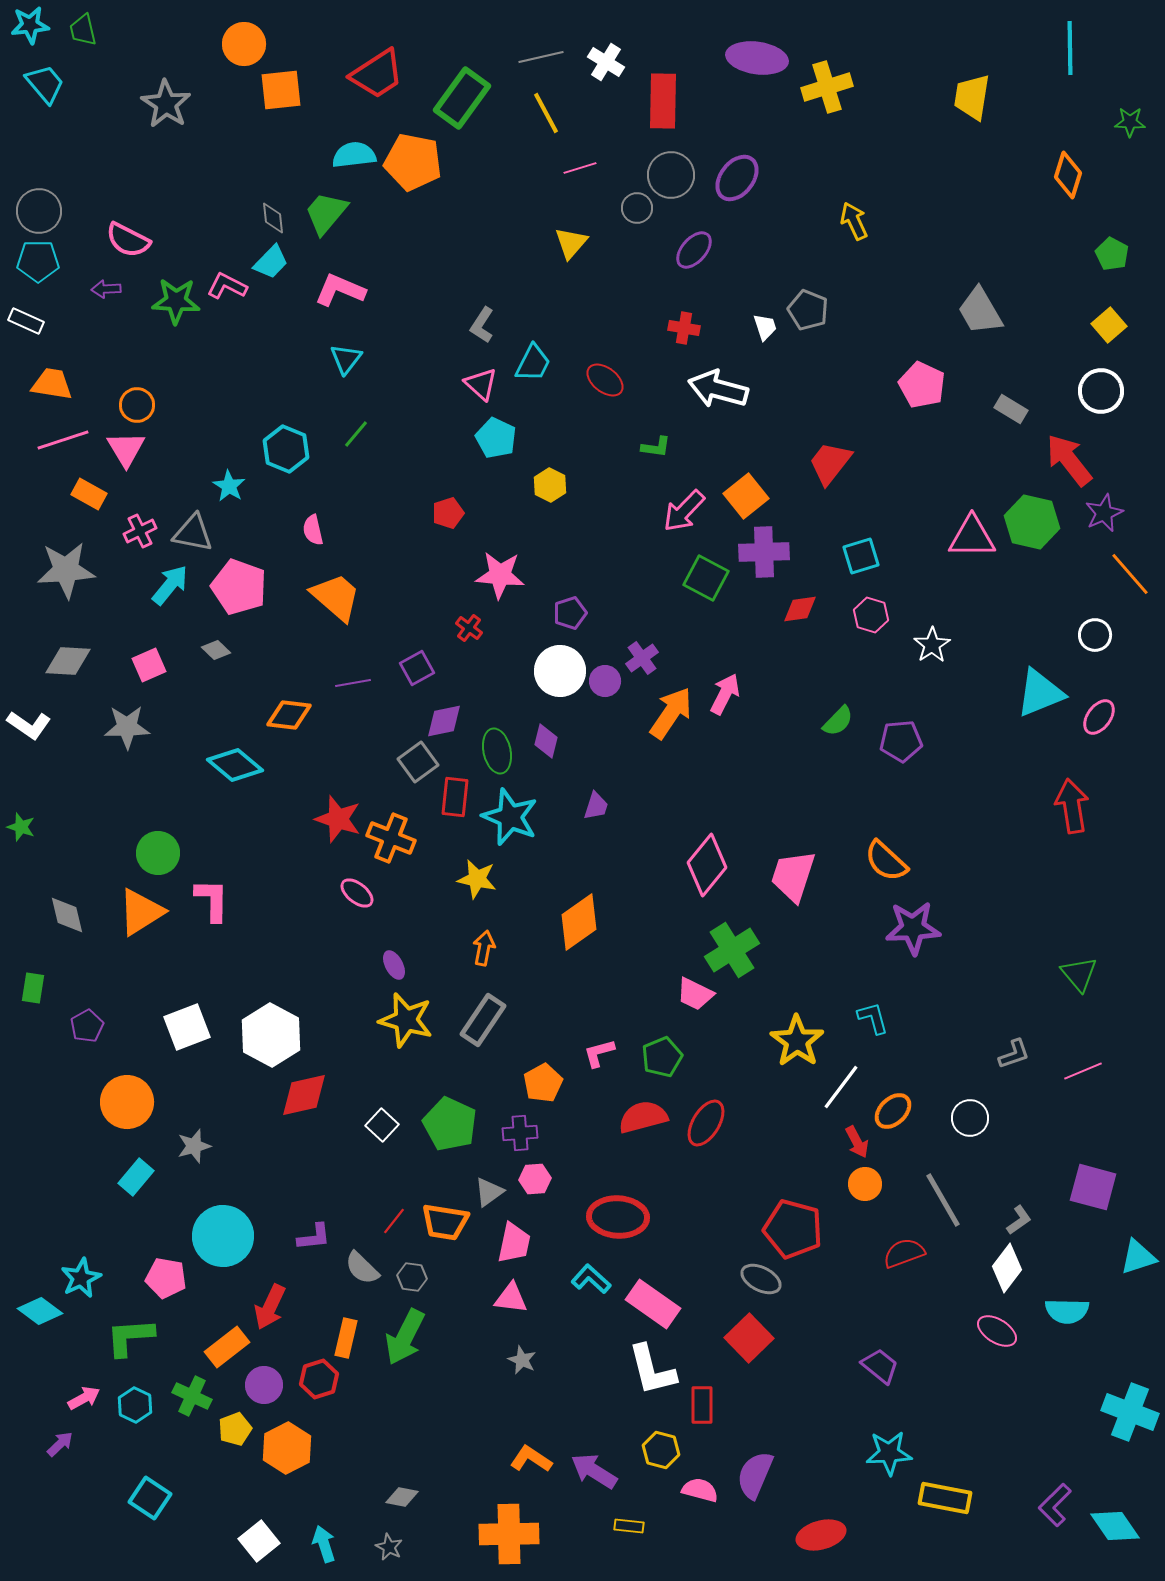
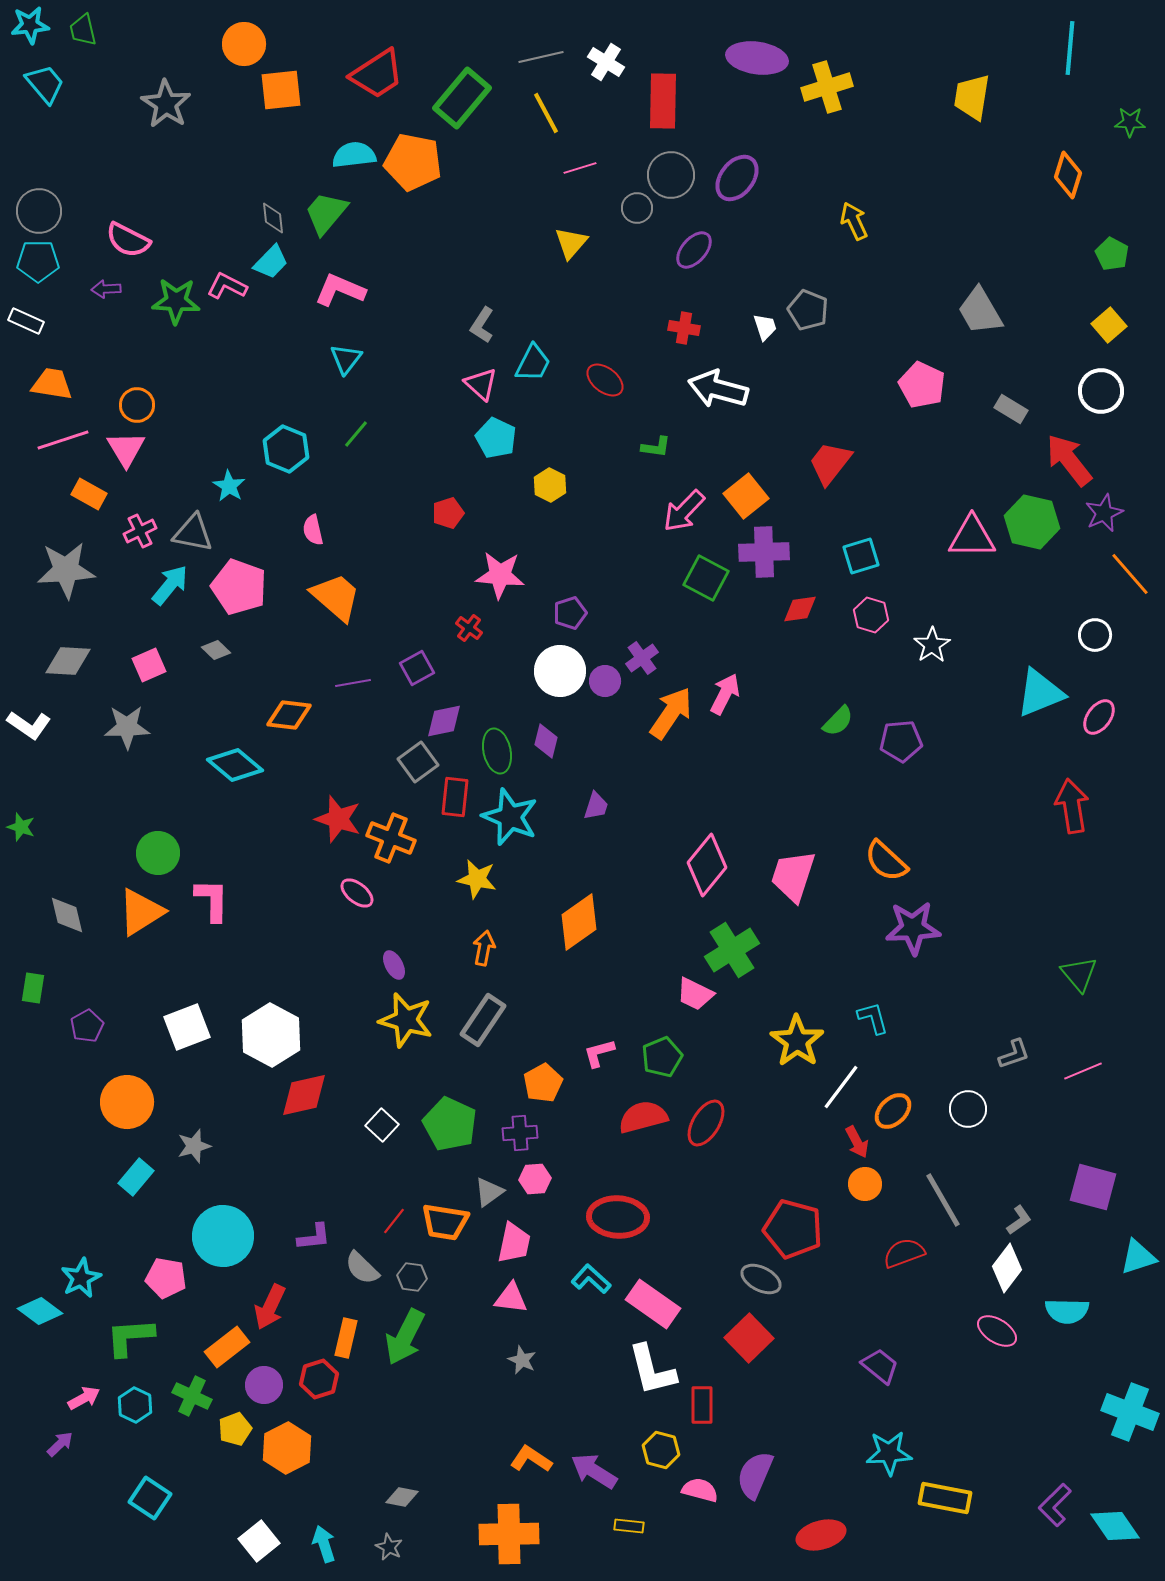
cyan line at (1070, 48): rotated 6 degrees clockwise
green rectangle at (462, 98): rotated 4 degrees clockwise
white circle at (970, 1118): moved 2 px left, 9 px up
